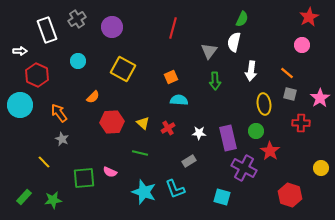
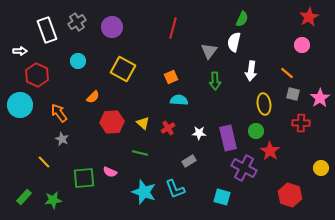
gray cross at (77, 19): moved 3 px down
gray square at (290, 94): moved 3 px right
